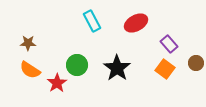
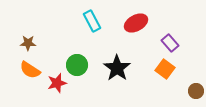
purple rectangle: moved 1 px right, 1 px up
brown circle: moved 28 px down
red star: rotated 18 degrees clockwise
